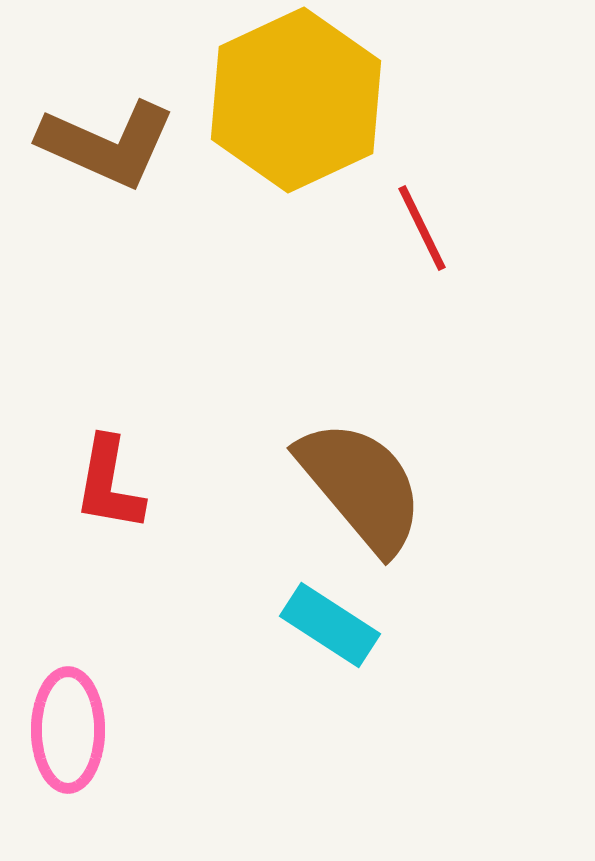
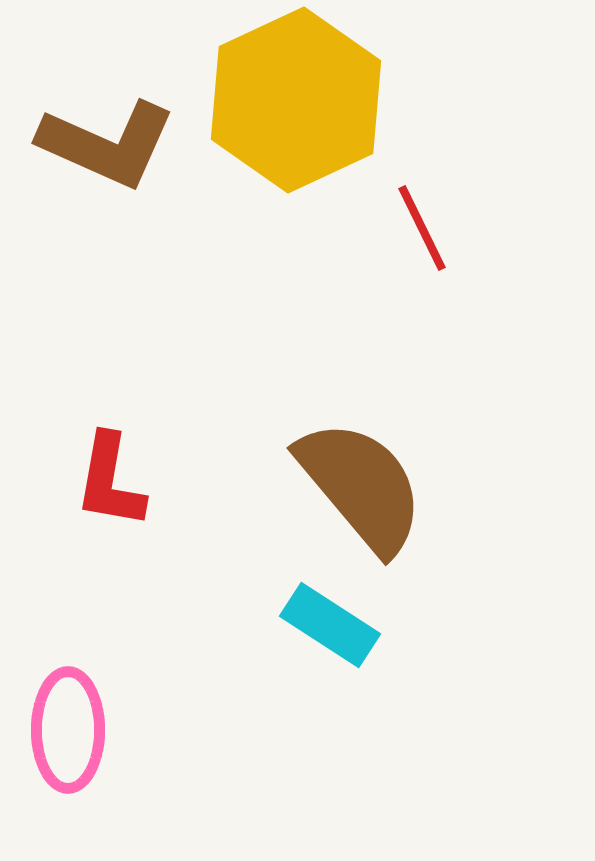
red L-shape: moved 1 px right, 3 px up
